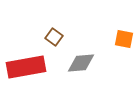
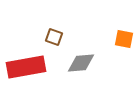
brown square: rotated 18 degrees counterclockwise
